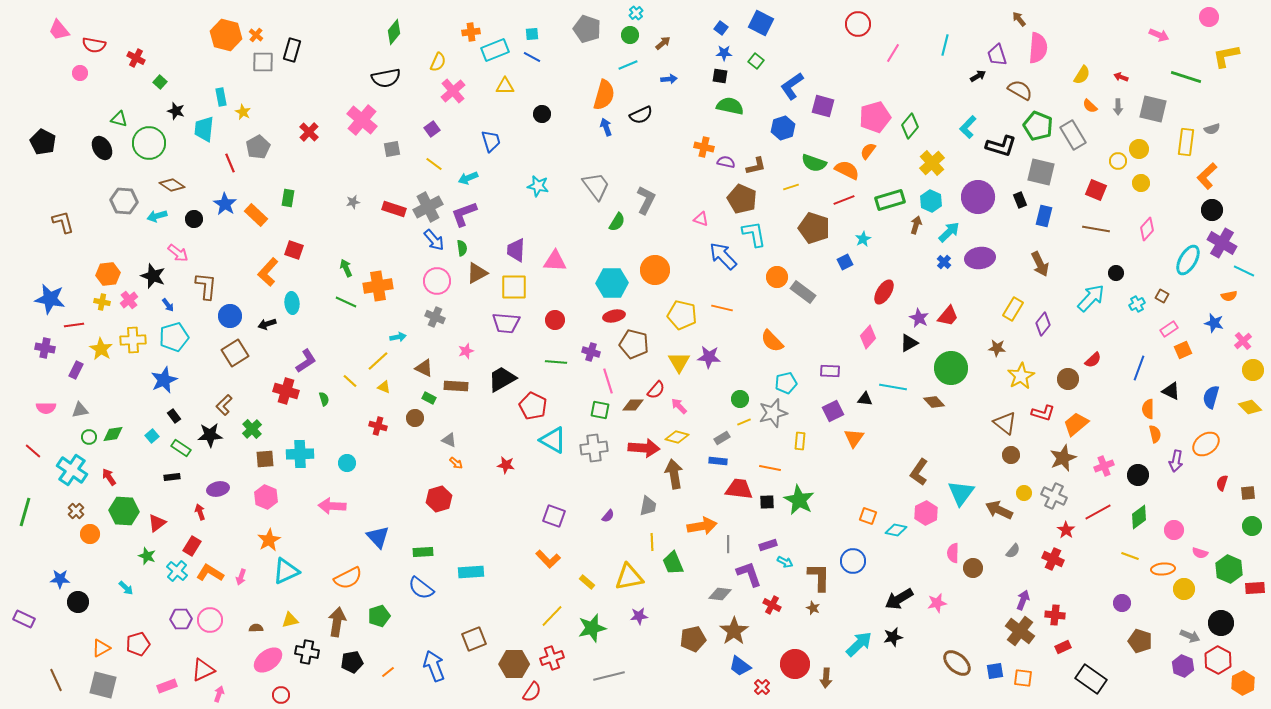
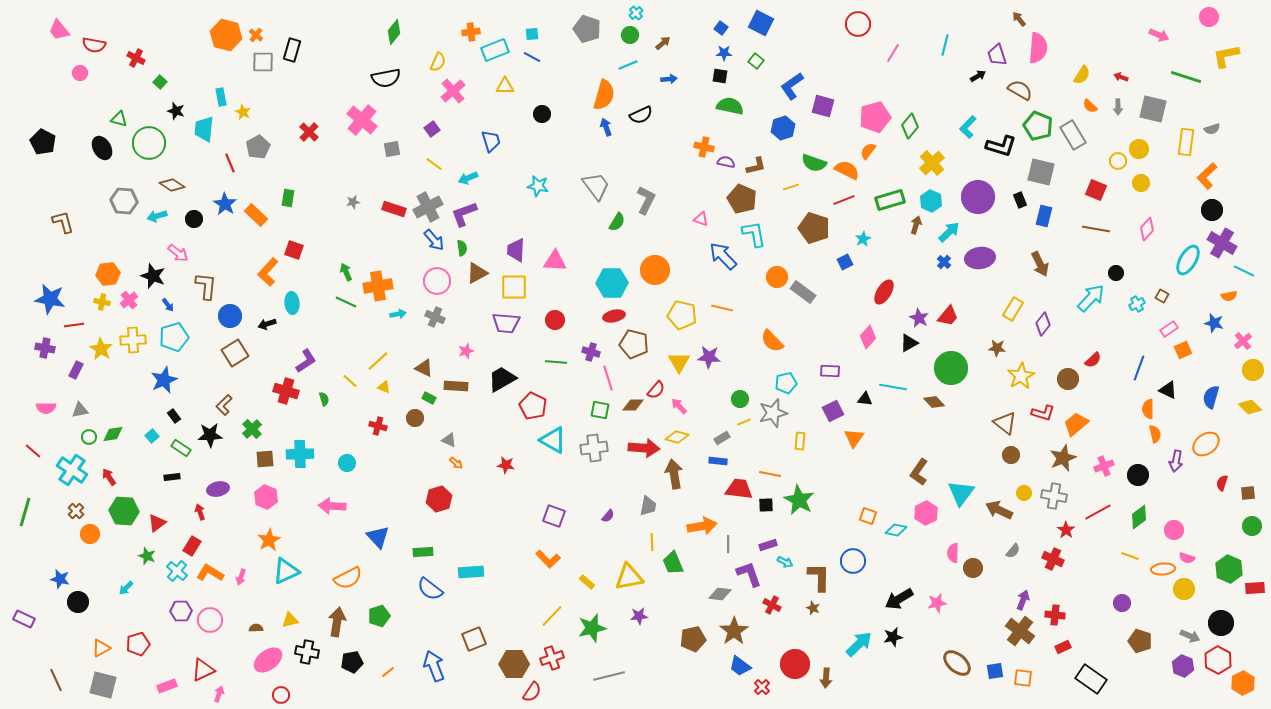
green arrow at (346, 268): moved 4 px down
cyan arrow at (398, 337): moved 23 px up
pink line at (608, 381): moved 3 px up
black triangle at (1171, 391): moved 3 px left, 1 px up
orange line at (770, 468): moved 6 px down
gray cross at (1054, 496): rotated 15 degrees counterclockwise
black square at (767, 502): moved 1 px left, 3 px down
pink semicircle at (1200, 553): moved 13 px left, 5 px down
blue star at (60, 579): rotated 12 degrees clockwise
cyan arrow at (126, 588): rotated 91 degrees clockwise
blue semicircle at (421, 588): moved 9 px right, 1 px down
purple hexagon at (181, 619): moved 8 px up
